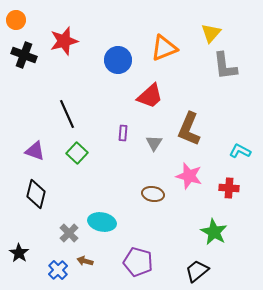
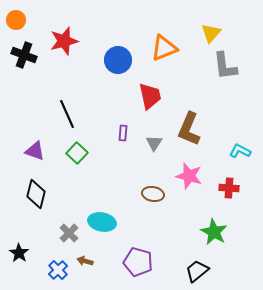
red trapezoid: rotated 60 degrees counterclockwise
